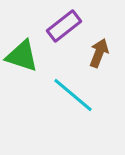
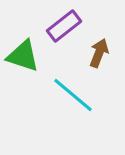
green triangle: moved 1 px right
